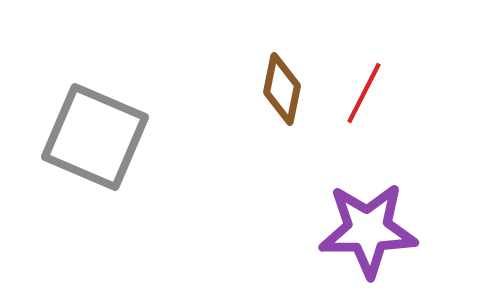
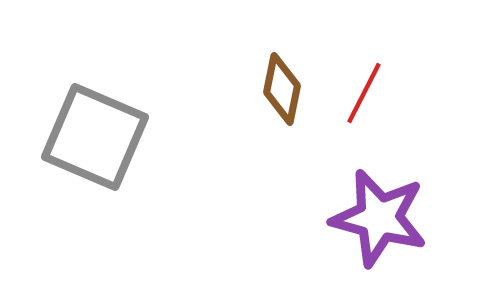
purple star: moved 11 px right, 12 px up; rotated 16 degrees clockwise
